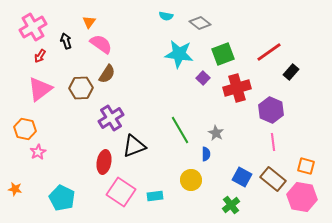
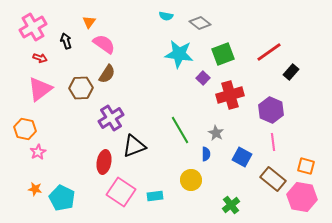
pink semicircle: moved 3 px right
red arrow: moved 2 px down; rotated 104 degrees counterclockwise
red cross: moved 7 px left, 7 px down
blue square: moved 20 px up
orange star: moved 20 px right
